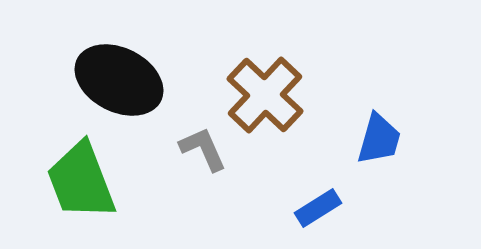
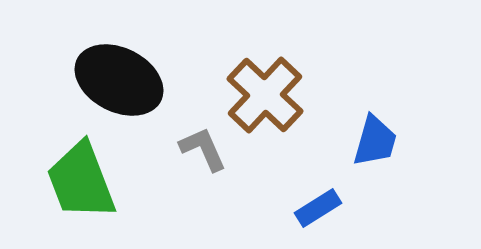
blue trapezoid: moved 4 px left, 2 px down
